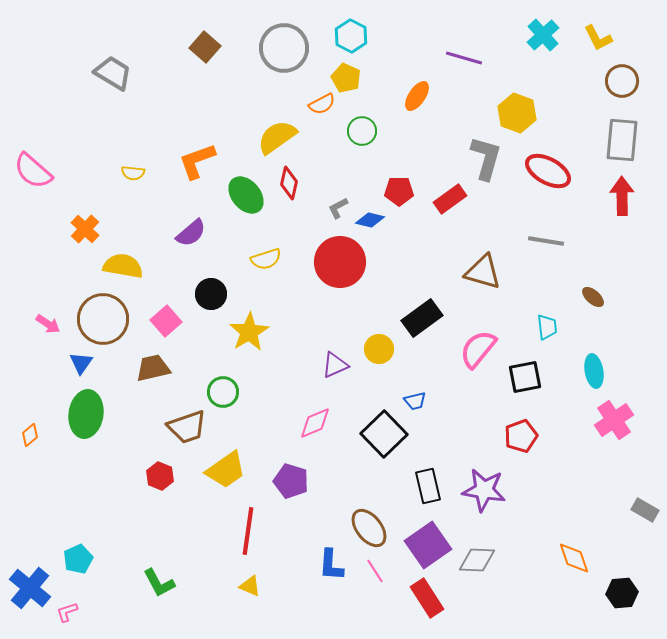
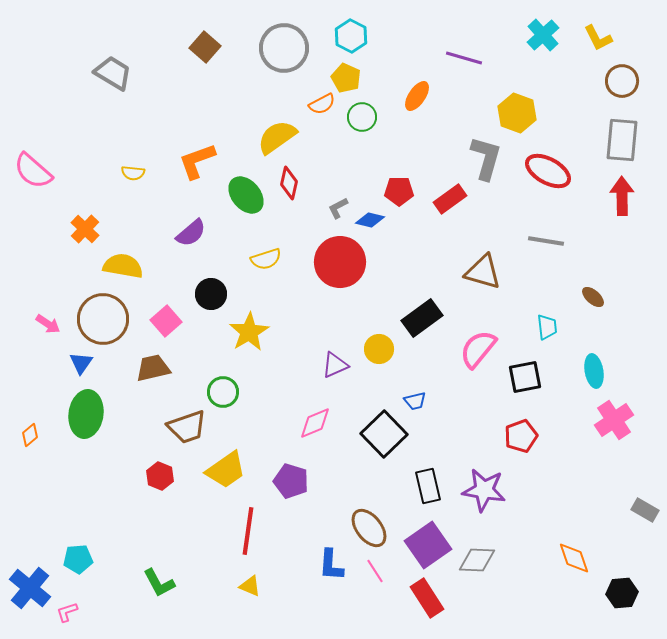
green circle at (362, 131): moved 14 px up
cyan pentagon at (78, 559): rotated 20 degrees clockwise
